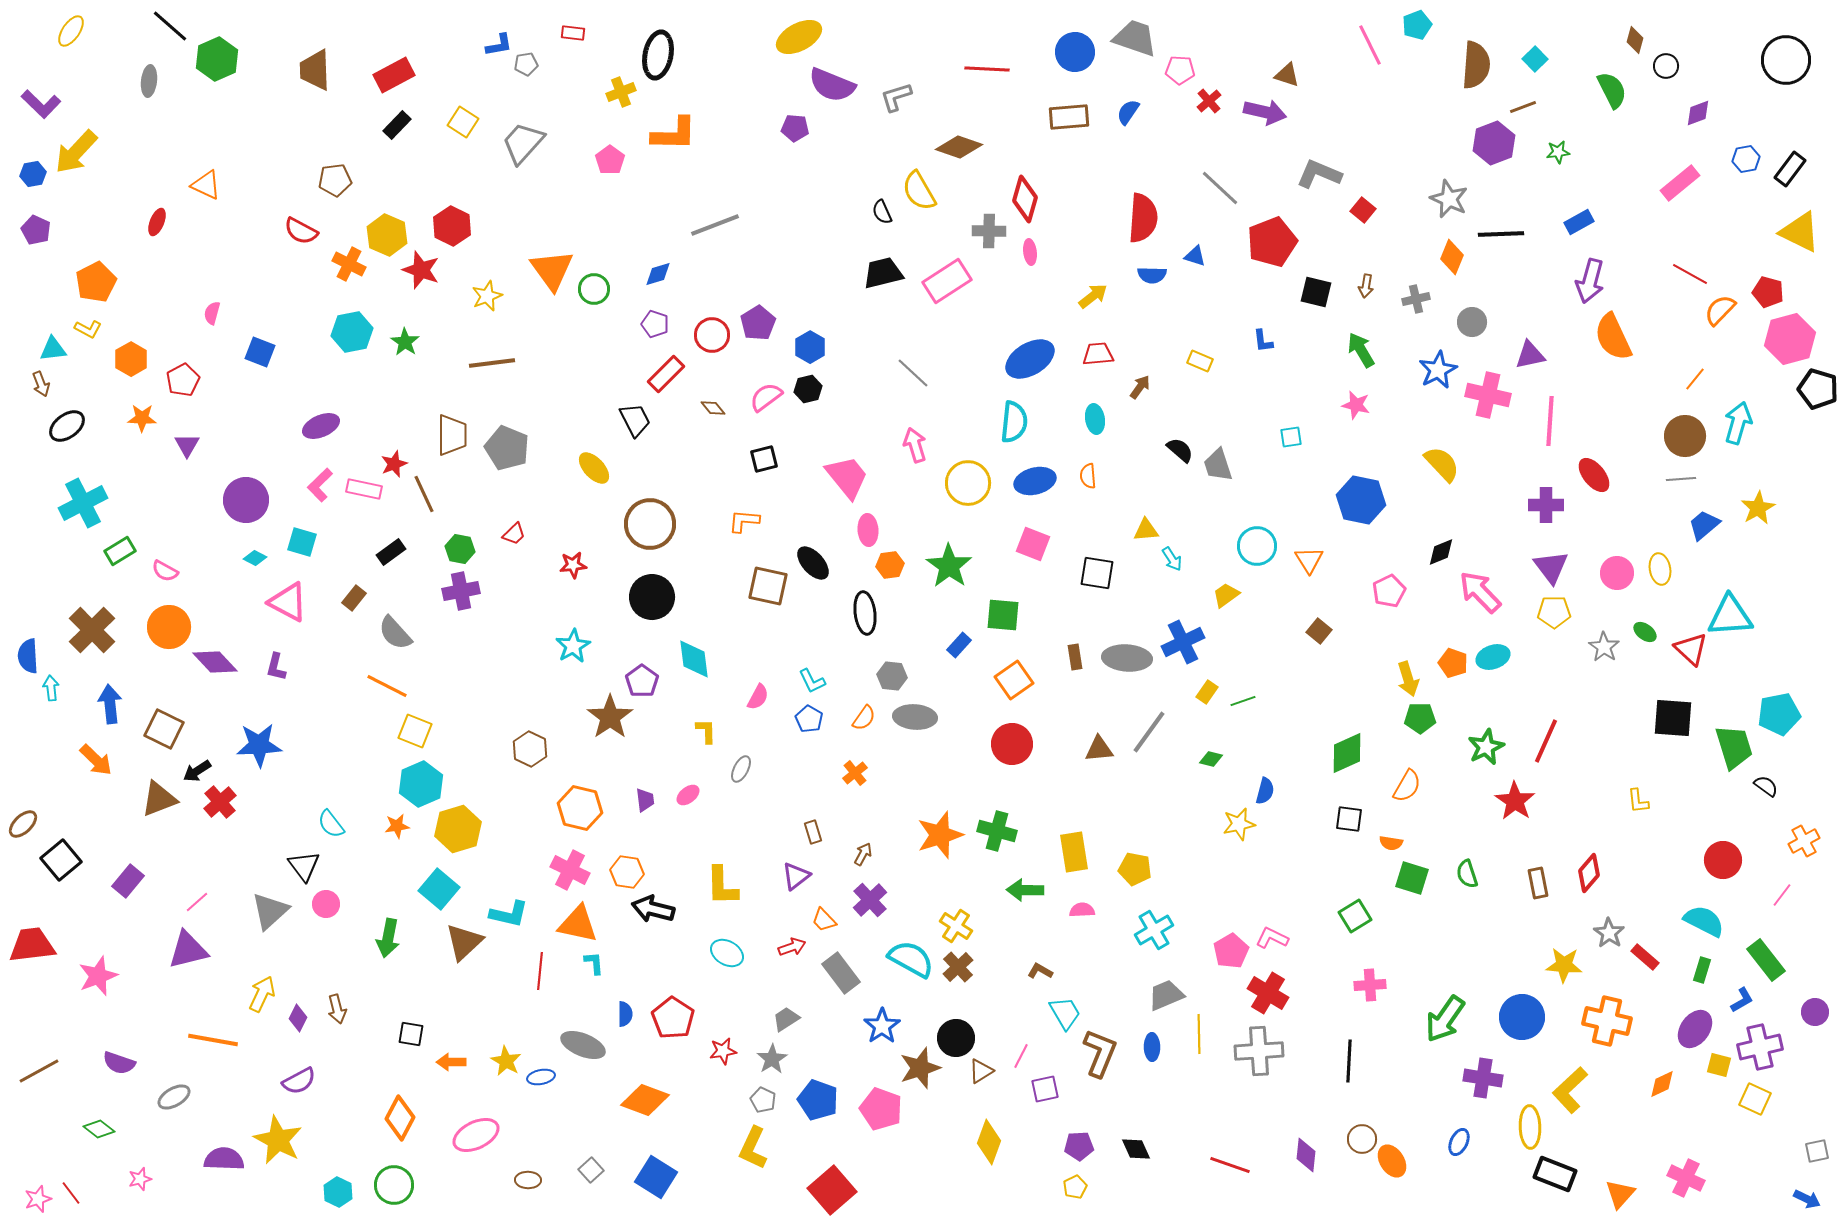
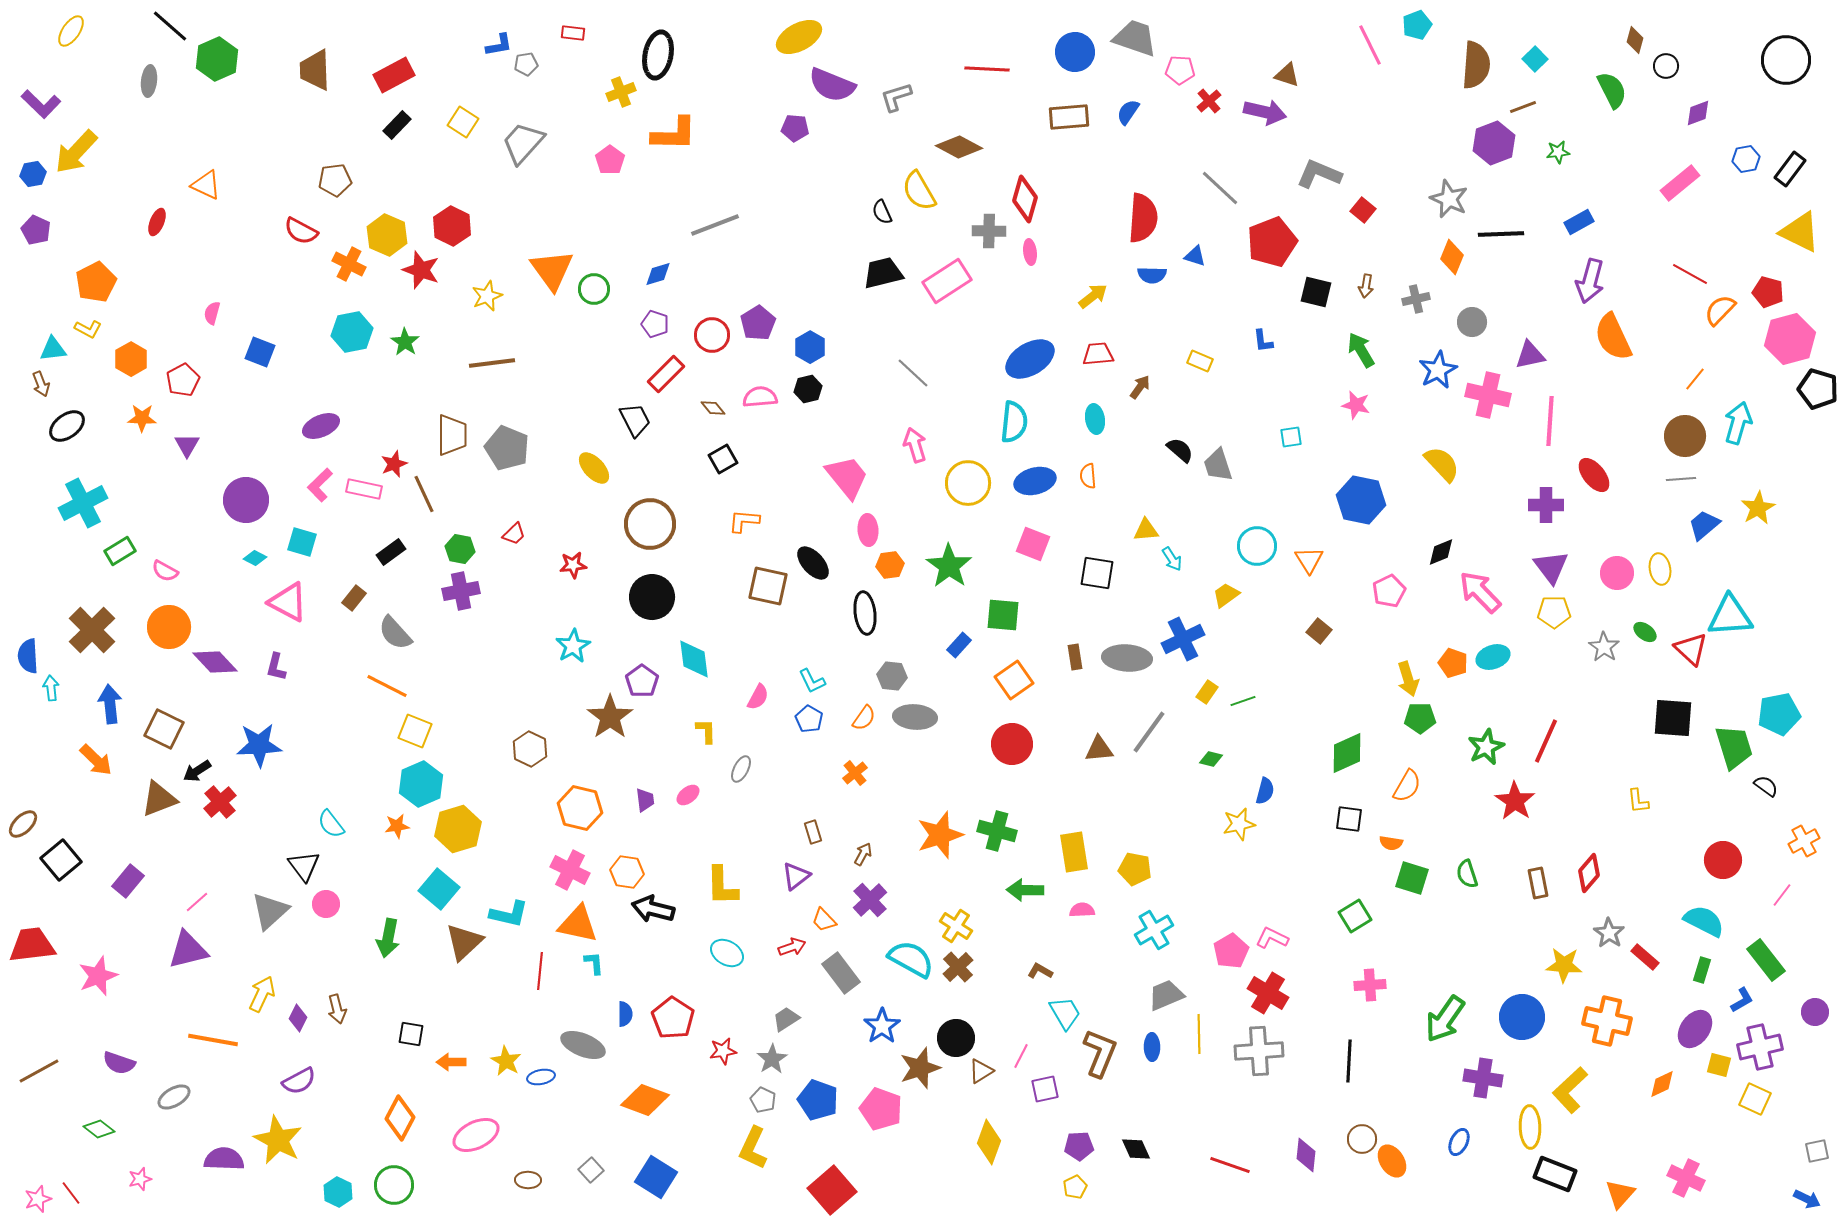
brown diamond at (959, 147): rotated 9 degrees clockwise
pink semicircle at (766, 397): moved 6 px left; rotated 32 degrees clockwise
black square at (764, 459): moved 41 px left; rotated 16 degrees counterclockwise
blue cross at (1183, 642): moved 3 px up
